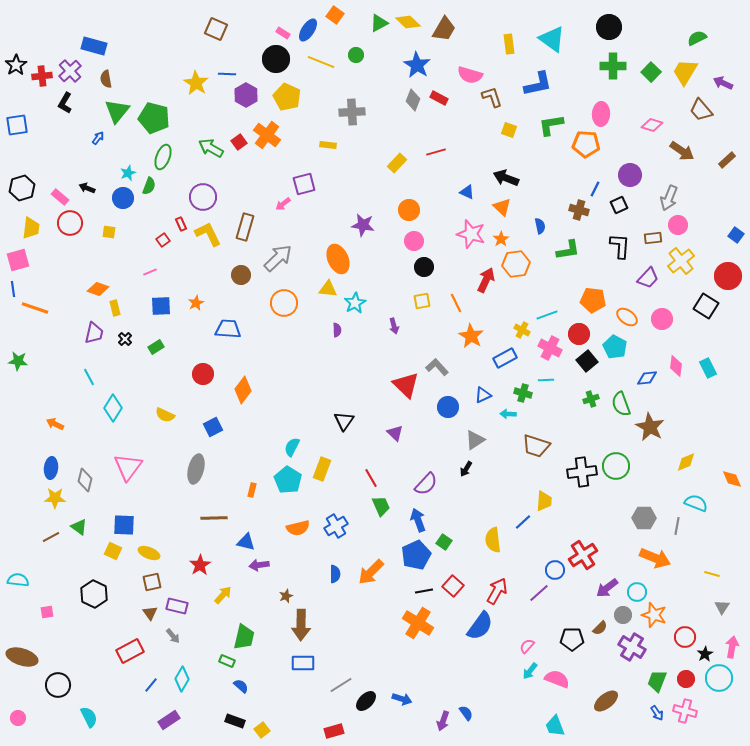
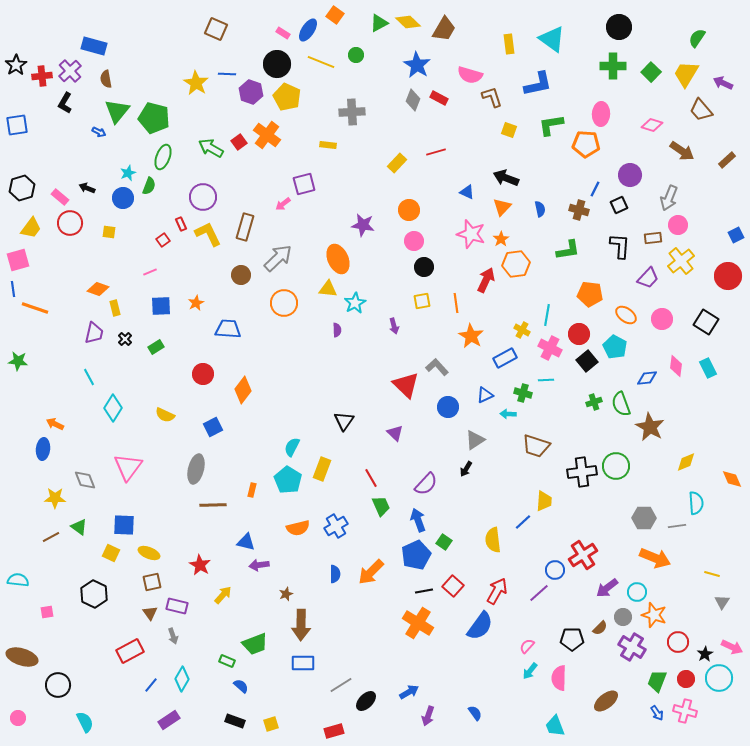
black circle at (609, 27): moved 10 px right
green semicircle at (697, 38): rotated 30 degrees counterclockwise
black circle at (276, 59): moved 1 px right, 5 px down
yellow trapezoid at (685, 72): moved 1 px right, 2 px down
purple hexagon at (246, 95): moved 5 px right, 3 px up; rotated 10 degrees counterclockwise
blue arrow at (98, 138): moved 1 px right, 6 px up; rotated 80 degrees clockwise
orange triangle at (502, 207): rotated 30 degrees clockwise
blue semicircle at (540, 226): moved 17 px up
yellow trapezoid at (31, 228): rotated 30 degrees clockwise
blue square at (736, 235): rotated 28 degrees clockwise
orange pentagon at (593, 300): moved 3 px left, 6 px up
orange line at (456, 303): rotated 18 degrees clockwise
black square at (706, 306): moved 16 px down
cyan line at (547, 315): rotated 60 degrees counterclockwise
orange ellipse at (627, 317): moved 1 px left, 2 px up
blue triangle at (483, 395): moved 2 px right
green cross at (591, 399): moved 3 px right, 3 px down
blue ellipse at (51, 468): moved 8 px left, 19 px up
gray diamond at (85, 480): rotated 35 degrees counterclockwise
cyan semicircle at (696, 503): rotated 65 degrees clockwise
brown line at (214, 518): moved 1 px left, 13 px up
gray line at (677, 526): rotated 72 degrees clockwise
yellow square at (113, 551): moved 2 px left, 2 px down
red star at (200, 565): rotated 10 degrees counterclockwise
brown star at (286, 596): moved 2 px up
gray triangle at (722, 607): moved 5 px up
gray circle at (623, 615): moved 2 px down
gray arrow at (173, 636): rotated 21 degrees clockwise
green trapezoid at (244, 637): moved 11 px right, 7 px down; rotated 56 degrees clockwise
red circle at (685, 637): moved 7 px left, 5 px down
pink arrow at (732, 647): rotated 105 degrees clockwise
pink semicircle at (557, 679): moved 2 px right, 1 px up; rotated 110 degrees counterclockwise
blue arrow at (402, 699): moved 7 px right, 7 px up; rotated 48 degrees counterclockwise
blue semicircle at (466, 713): moved 9 px right
cyan semicircle at (89, 717): moved 4 px left, 5 px down
purple arrow at (443, 721): moved 15 px left, 5 px up
yellow square at (262, 730): moved 9 px right, 6 px up; rotated 21 degrees clockwise
